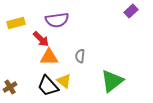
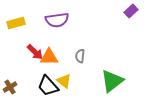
red arrow: moved 6 px left, 13 px down
